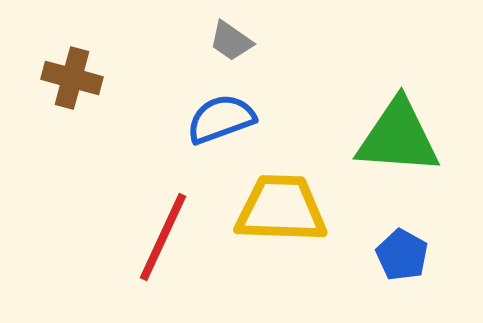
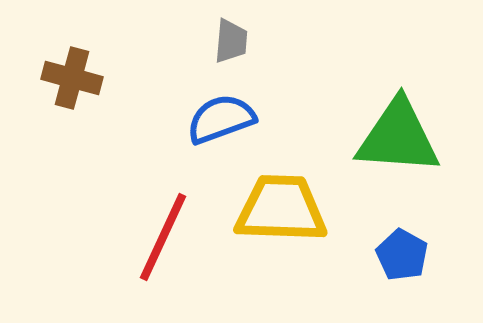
gray trapezoid: rotated 120 degrees counterclockwise
